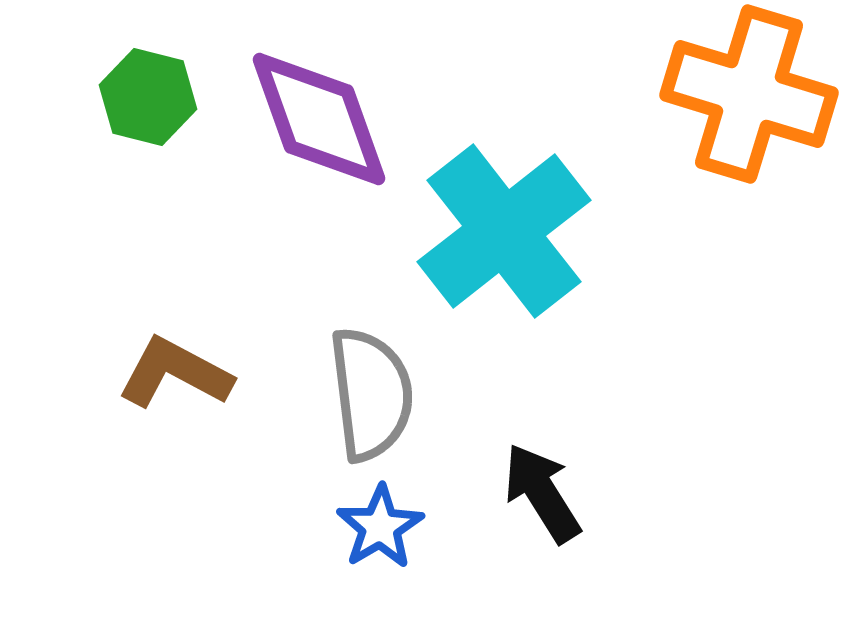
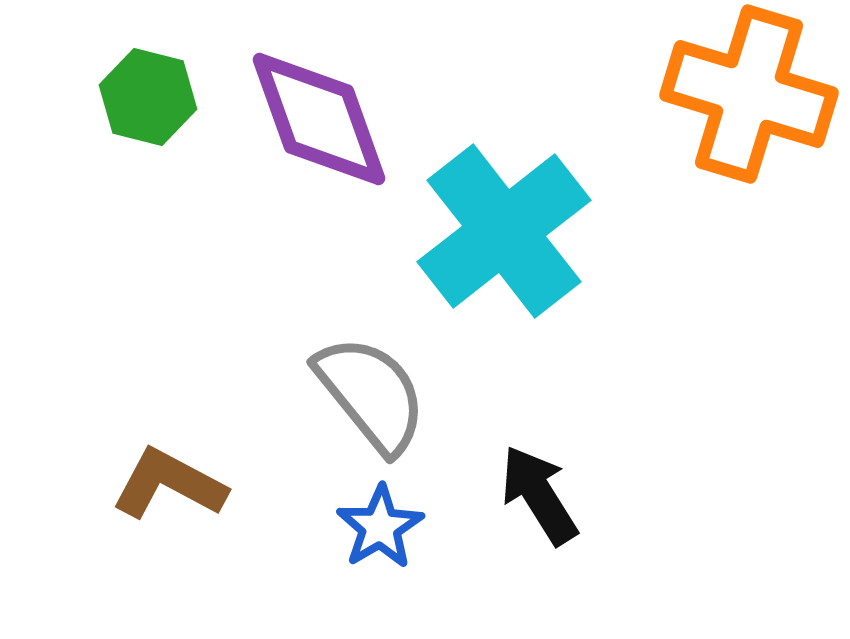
brown L-shape: moved 6 px left, 111 px down
gray semicircle: rotated 32 degrees counterclockwise
black arrow: moved 3 px left, 2 px down
